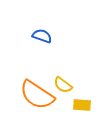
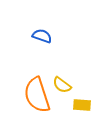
yellow semicircle: moved 1 px left
orange semicircle: rotated 39 degrees clockwise
